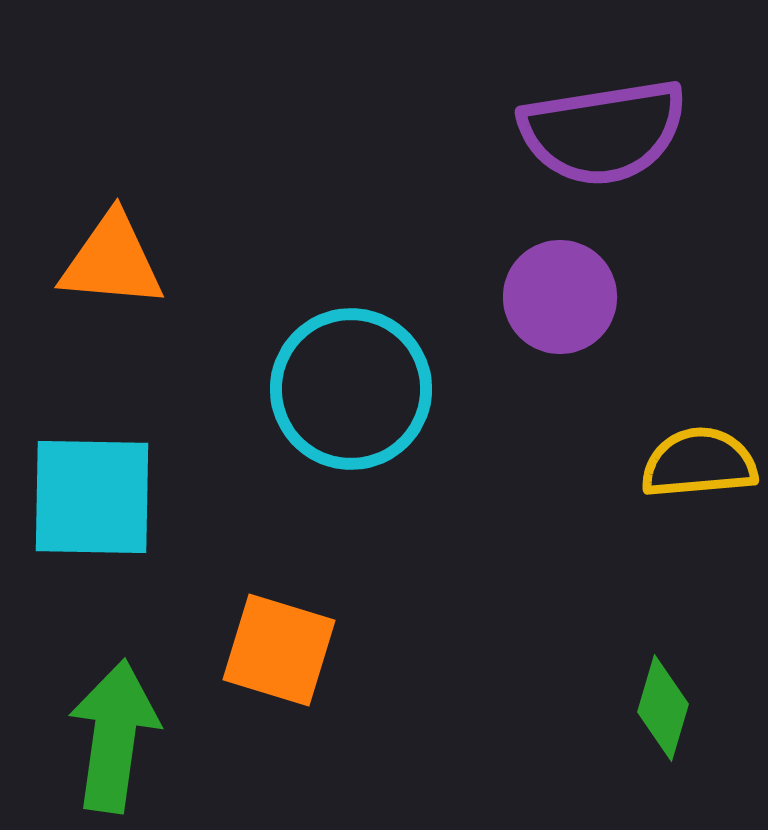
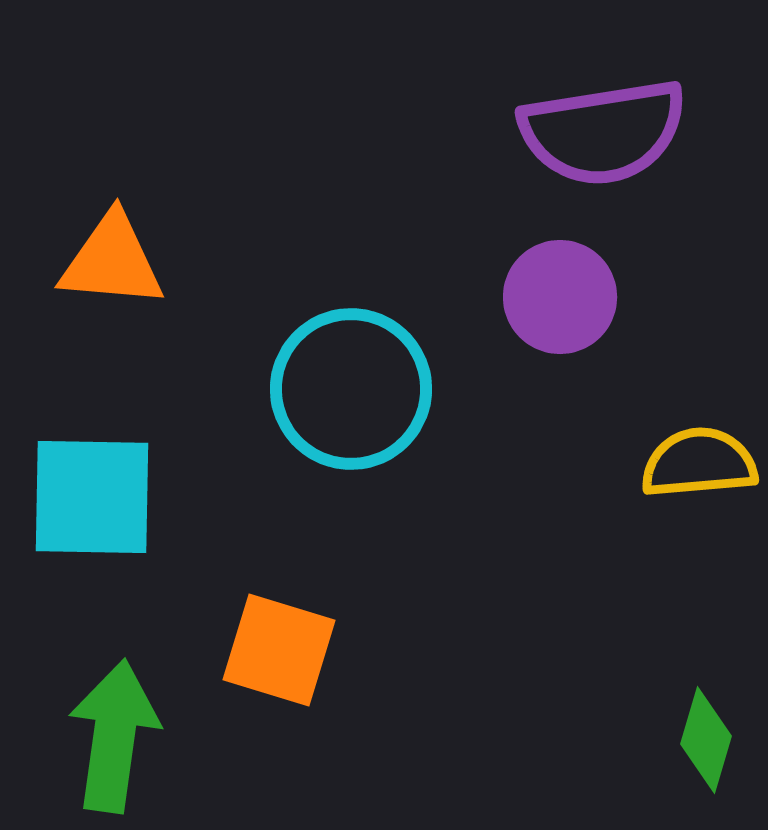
green diamond: moved 43 px right, 32 px down
